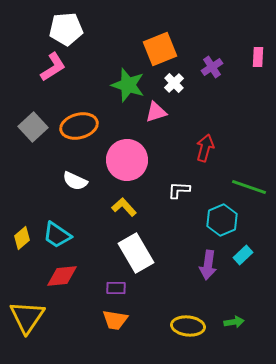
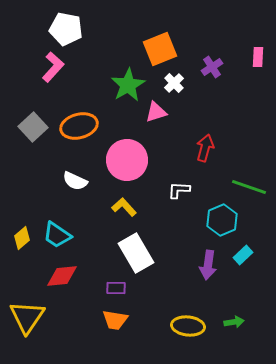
white pentagon: rotated 16 degrees clockwise
pink L-shape: rotated 16 degrees counterclockwise
green star: rotated 24 degrees clockwise
